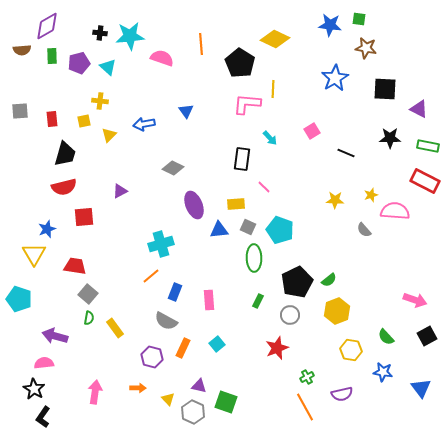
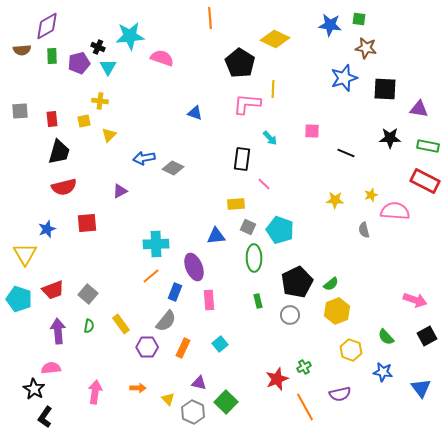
black cross at (100, 33): moved 2 px left, 14 px down; rotated 16 degrees clockwise
orange line at (201, 44): moved 9 px right, 26 px up
cyan triangle at (108, 67): rotated 18 degrees clockwise
blue star at (335, 78): moved 9 px right; rotated 12 degrees clockwise
purple triangle at (419, 109): rotated 18 degrees counterclockwise
blue triangle at (186, 111): moved 9 px right, 2 px down; rotated 35 degrees counterclockwise
blue arrow at (144, 124): moved 34 px down
pink square at (312, 131): rotated 35 degrees clockwise
black trapezoid at (65, 154): moved 6 px left, 2 px up
pink line at (264, 187): moved 3 px up
purple ellipse at (194, 205): moved 62 px down
red square at (84, 217): moved 3 px right, 6 px down
blue triangle at (219, 230): moved 3 px left, 6 px down
gray semicircle at (364, 230): rotated 28 degrees clockwise
cyan cross at (161, 244): moved 5 px left; rotated 15 degrees clockwise
yellow triangle at (34, 254): moved 9 px left
red trapezoid at (75, 266): moved 22 px left, 24 px down; rotated 150 degrees clockwise
green semicircle at (329, 280): moved 2 px right, 4 px down
green rectangle at (258, 301): rotated 40 degrees counterclockwise
green semicircle at (89, 318): moved 8 px down
gray semicircle at (166, 321): rotated 80 degrees counterclockwise
yellow rectangle at (115, 328): moved 6 px right, 4 px up
purple arrow at (55, 336): moved 3 px right, 5 px up; rotated 70 degrees clockwise
cyan square at (217, 344): moved 3 px right
red star at (277, 348): moved 31 px down
yellow hexagon at (351, 350): rotated 10 degrees clockwise
purple hexagon at (152, 357): moved 5 px left, 10 px up; rotated 15 degrees counterclockwise
pink semicircle at (44, 363): moved 7 px right, 5 px down
green cross at (307, 377): moved 3 px left, 10 px up
purple triangle at (199, 386): moved 3 px up
purple semicircle at (342, 394): moved 2 px left
green square at (226, 402): rotated 25 degrees clockwise
black L-shape at (43, 417): moved 2 px right
